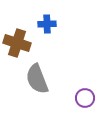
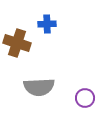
gray semicircle: moved 2 px right, 8 px down; rotated 72 degrees counterclockwise
